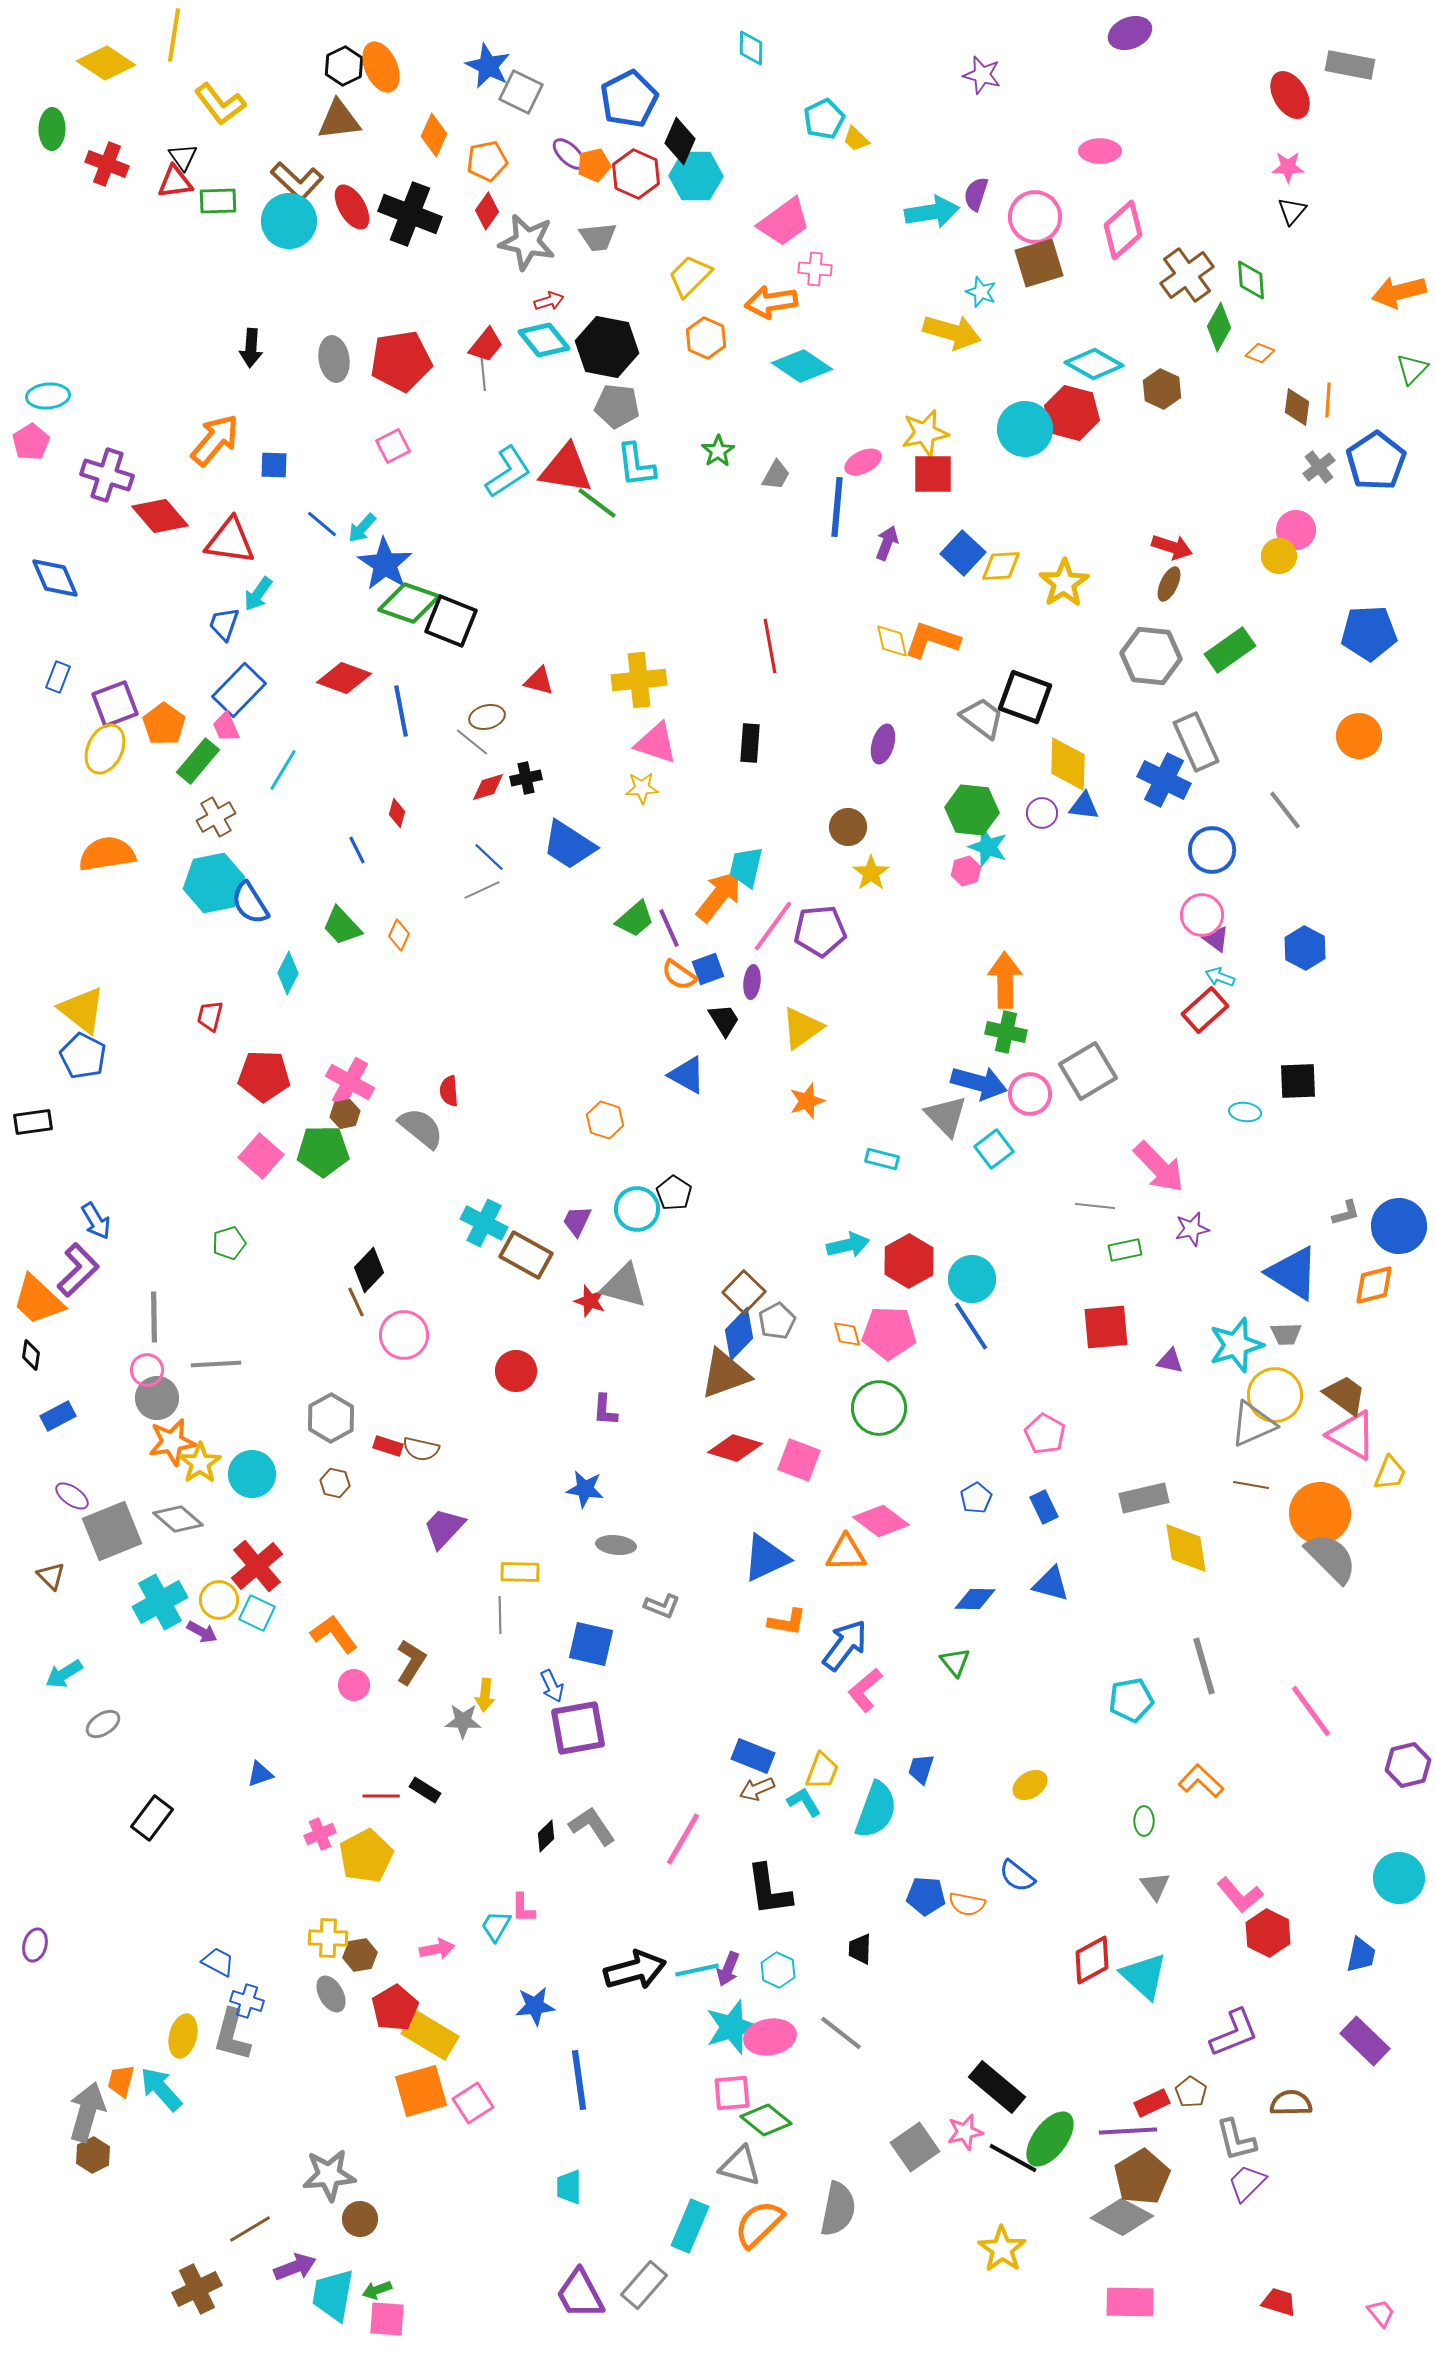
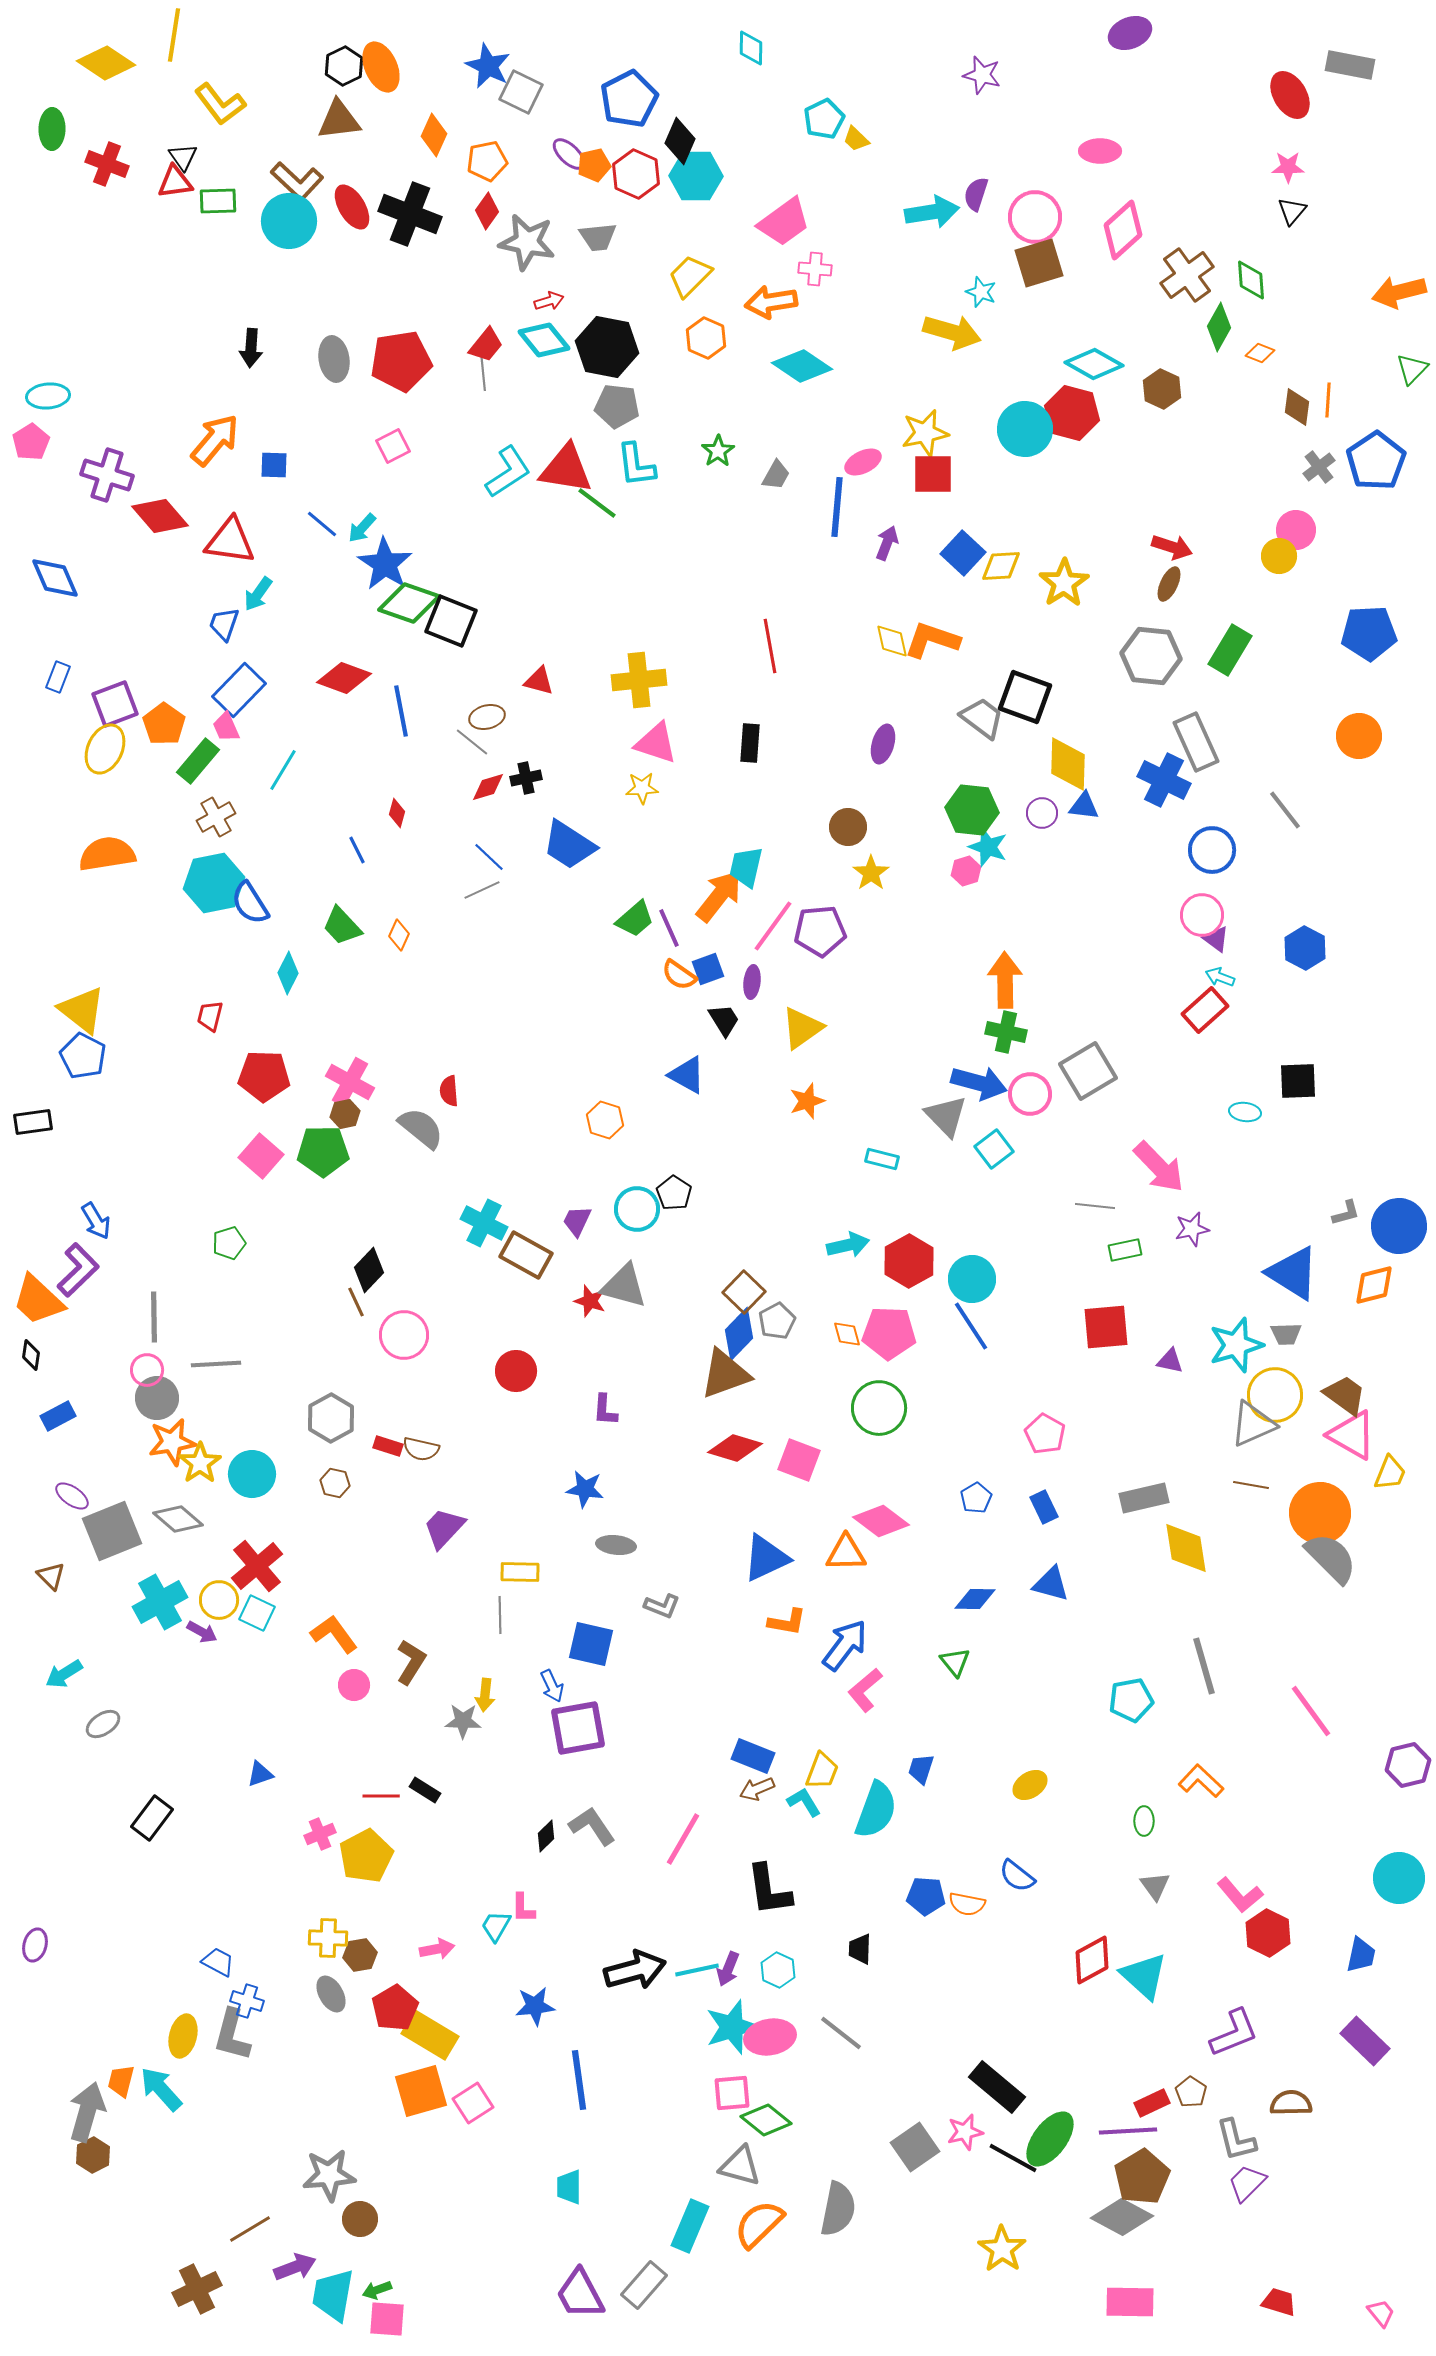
green rectangle at (1230, 650): rotated 24 degrees counterclockwise
